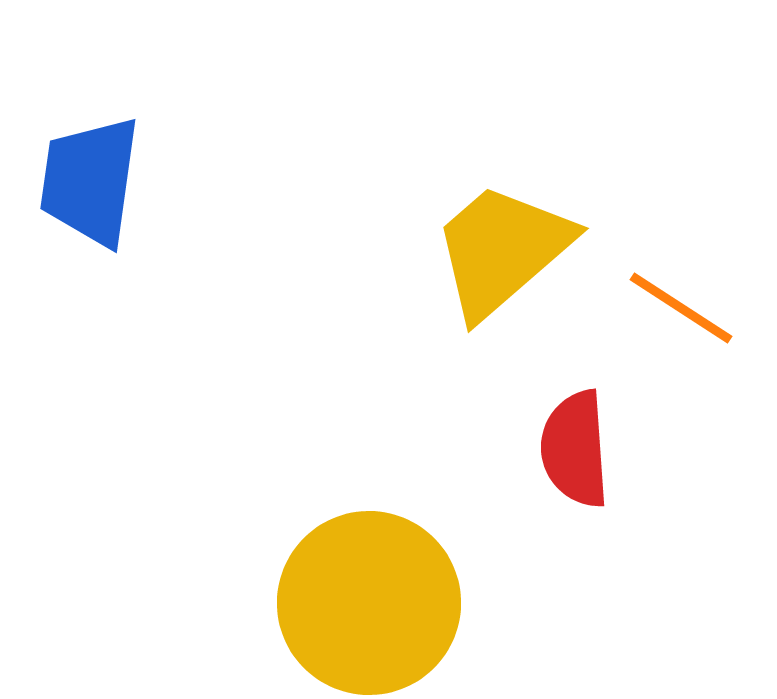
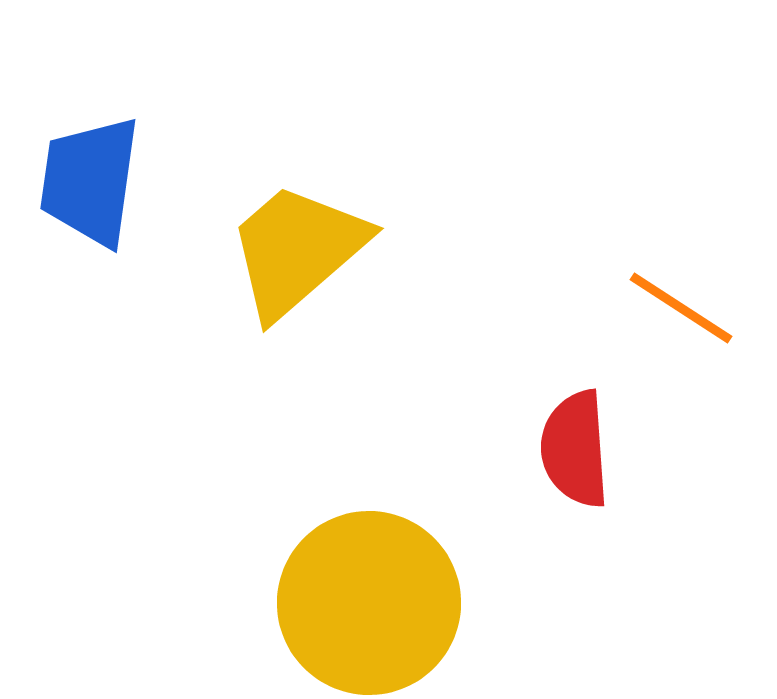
yellow trapezoid: moved 205 px left
